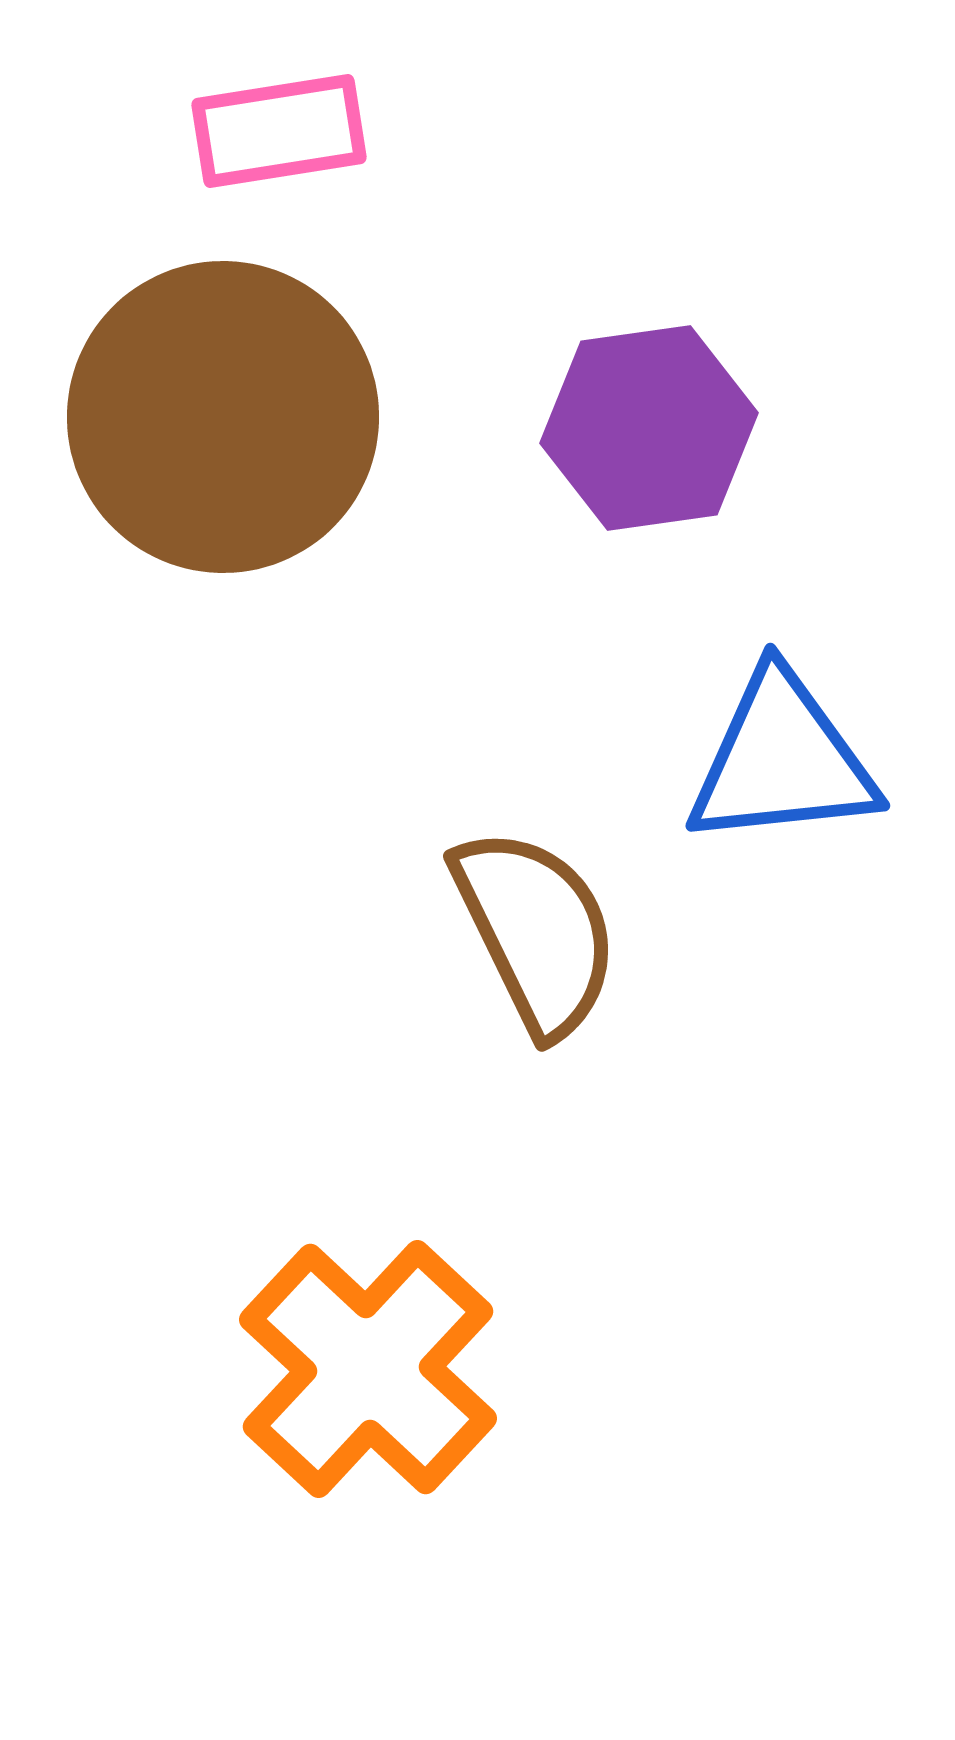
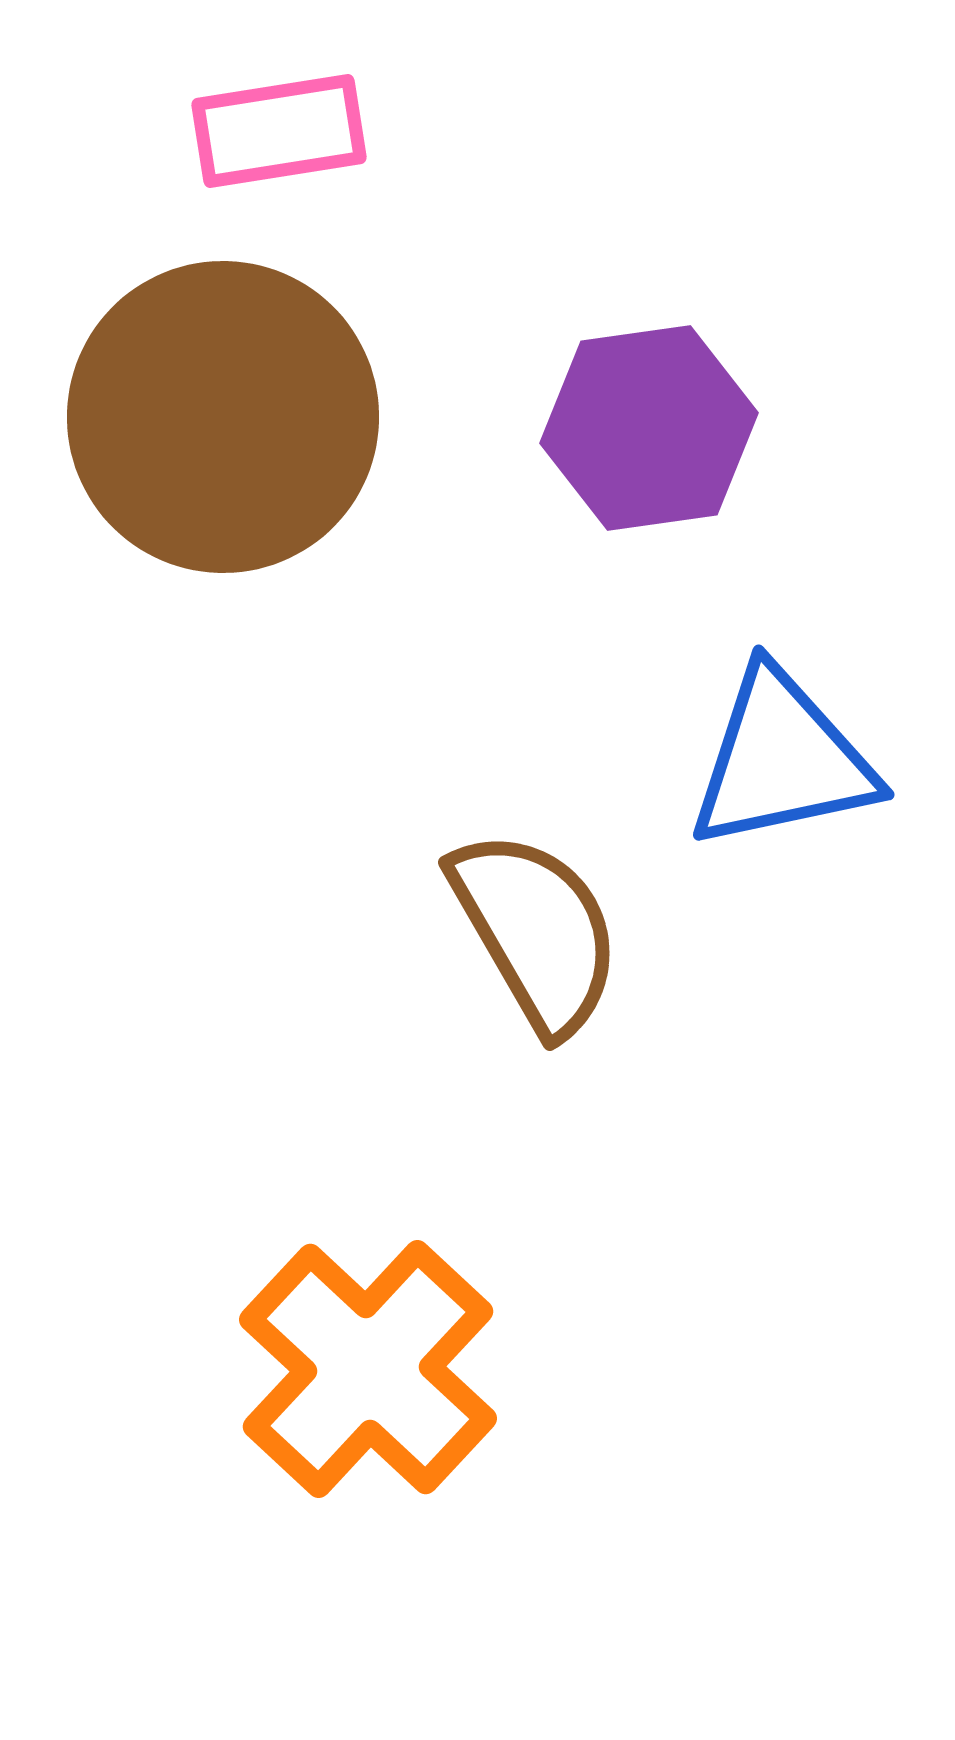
blue triangle: rotated 6 degrees counterclockwise
brown semicircle: rotated 4 degrees counterclockwise
